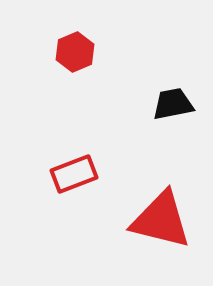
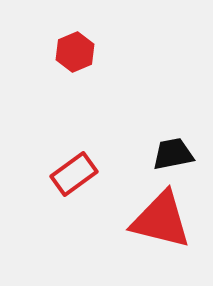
black trapezoid: moved 50 px down
red rectangle: rotated 15 degrees counterclockwise
